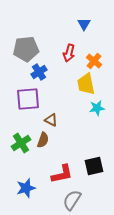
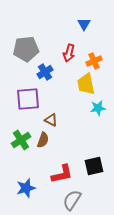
orange cross: rotated 28 degrees clockwise
blue cross: moved 6 px right
cyan star: moved 1 px right
green cross: moved 3 px up
